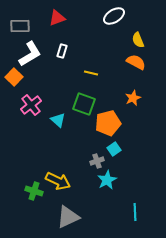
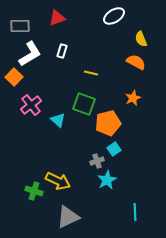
yellow semicircle: moved 3 px right, 1 px up
